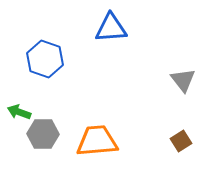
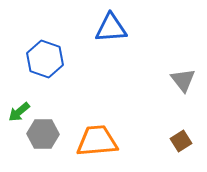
green arrow: rotated 60 degrees counterclockwise
